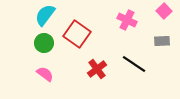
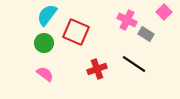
pink square: moved 1 px down
cyan semicircle: moved 2 px right
red square: moved 1 px left, 2 px up; rotated 12 degrees counterclockwise
gray rectangle: moved 16 px left, 7 px up; rotated 35 degrees clockwise
red cross: rotated 18 degrees clockwise
